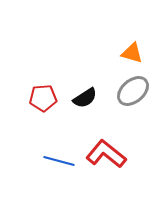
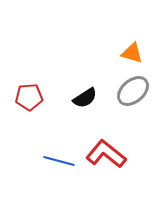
red pentagon: moved 14 px left, 1 px up
